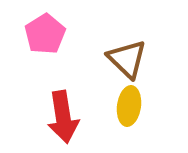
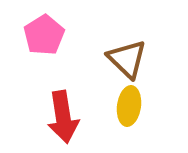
pink pentagon: moved 1 px left, 1 px down
